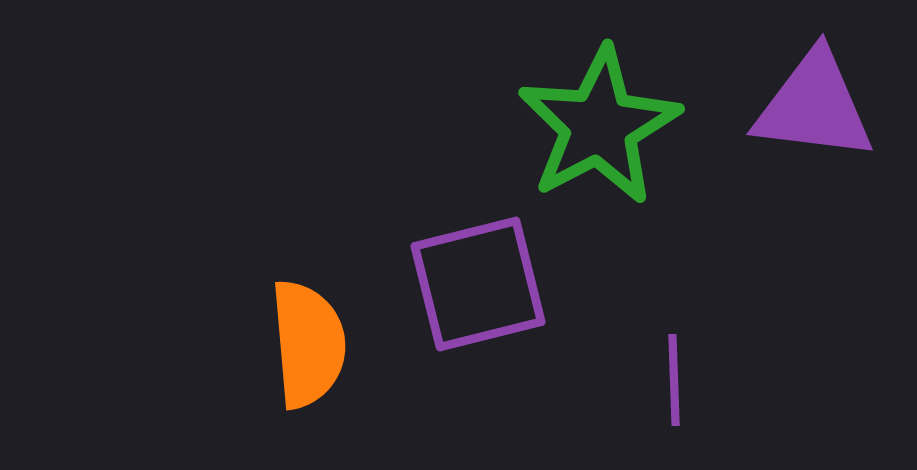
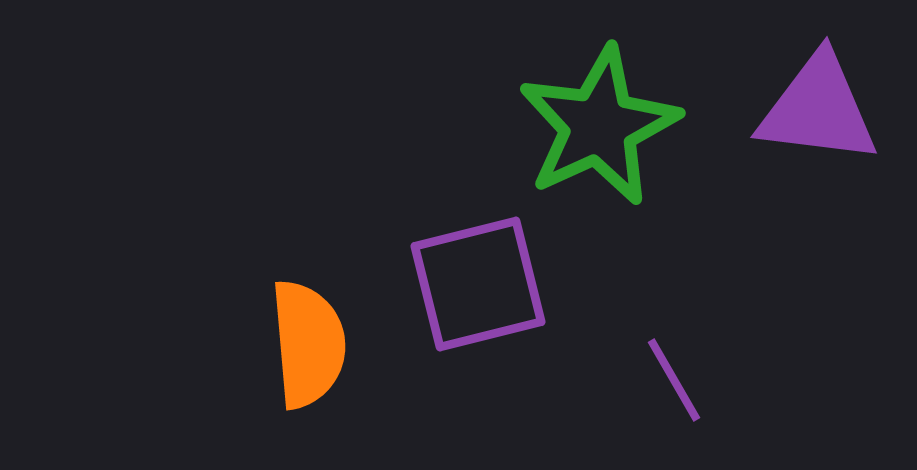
purple triangle: moved 4 px right, 3 px down
green star: rotated 3 degrees clockwise
purple line: rotated 28 degrees counterclockwise
